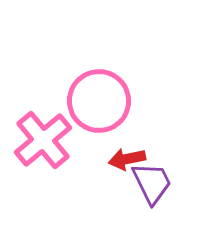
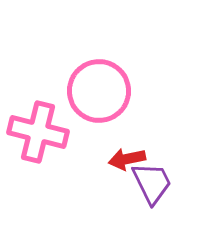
pink circle: moved 10 px up
pink cross: moved 5 px left, 8 px up; rotated 36 degrees counterclockwise
